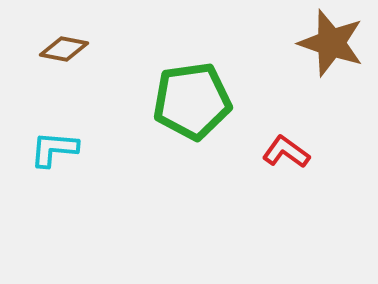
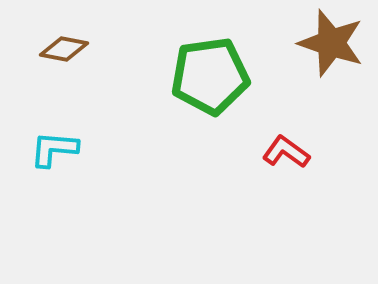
green pentagon: moved 18 px right, 25 px up
